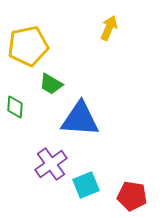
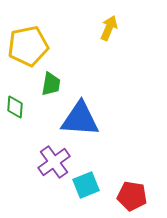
green trapezoid: rotated 110 degrees counterclockwise
purple cross: moved 3 px right, 2 px up
